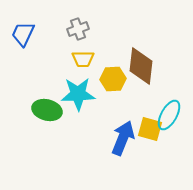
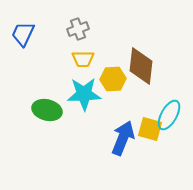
cyan star: moved 6 px right
